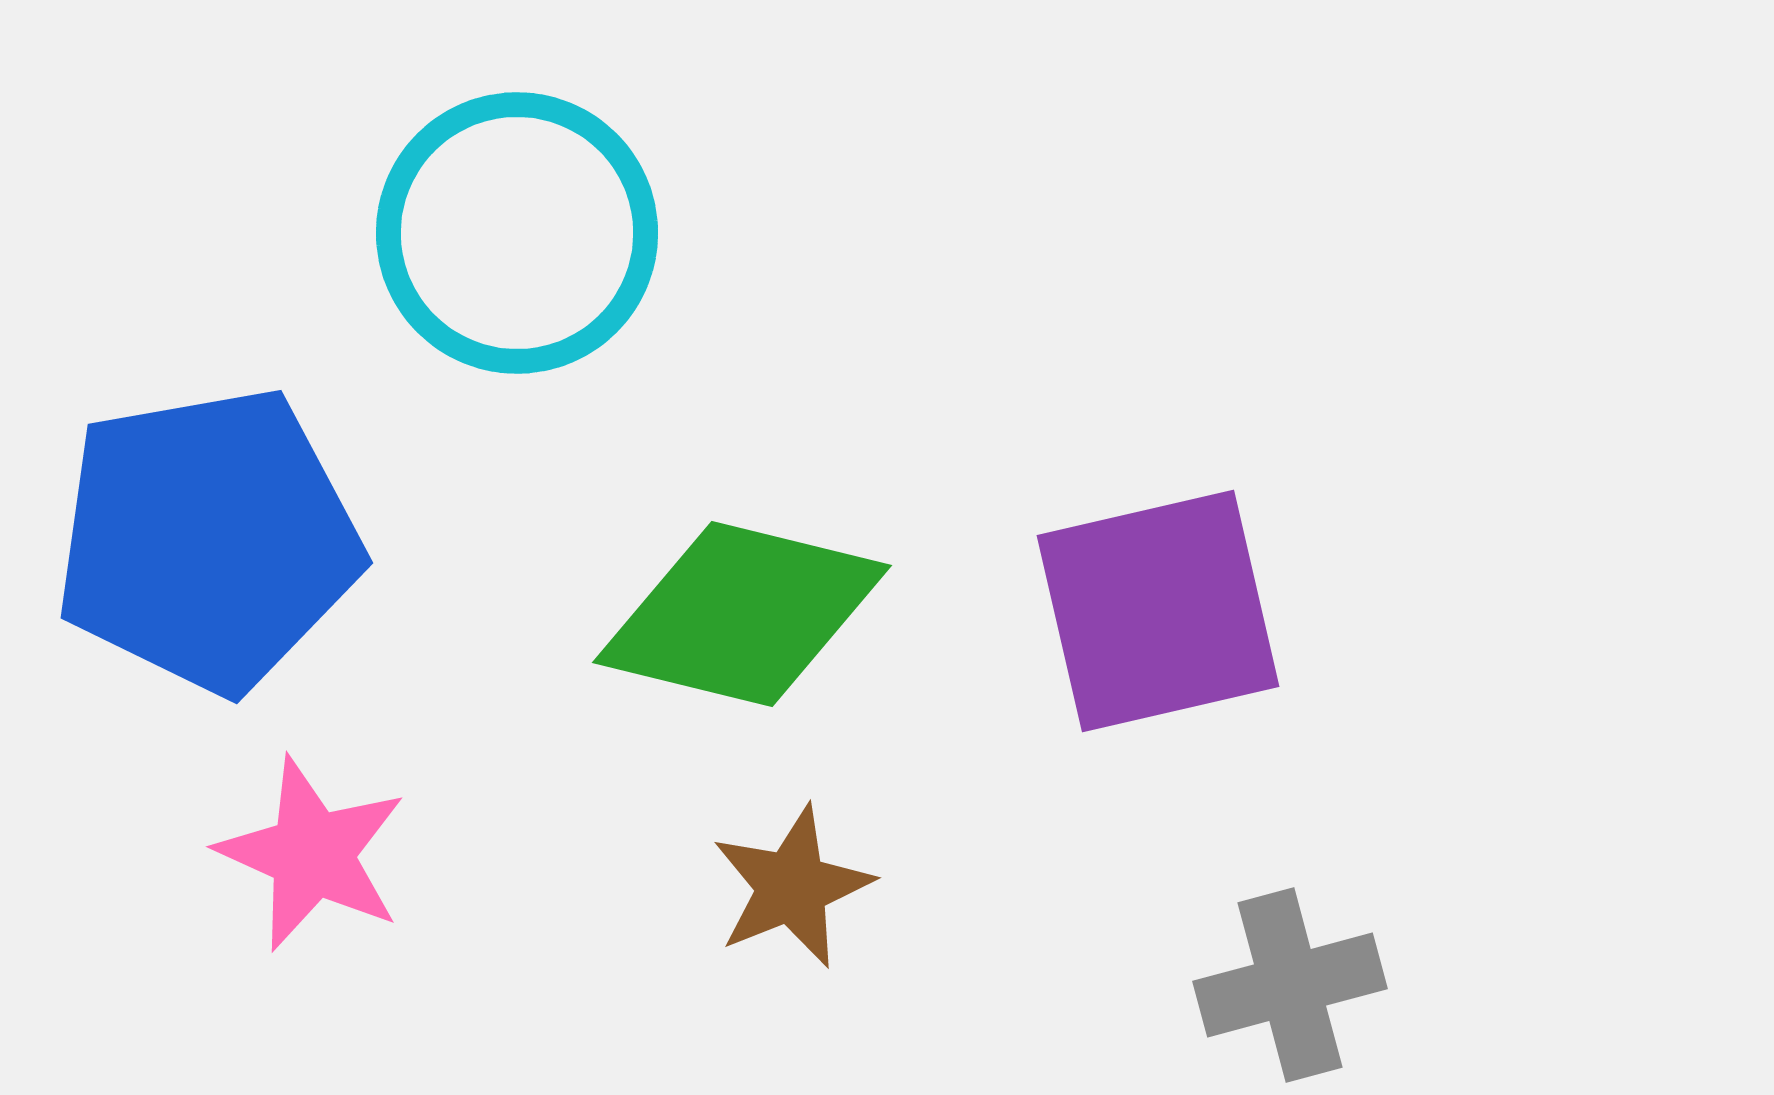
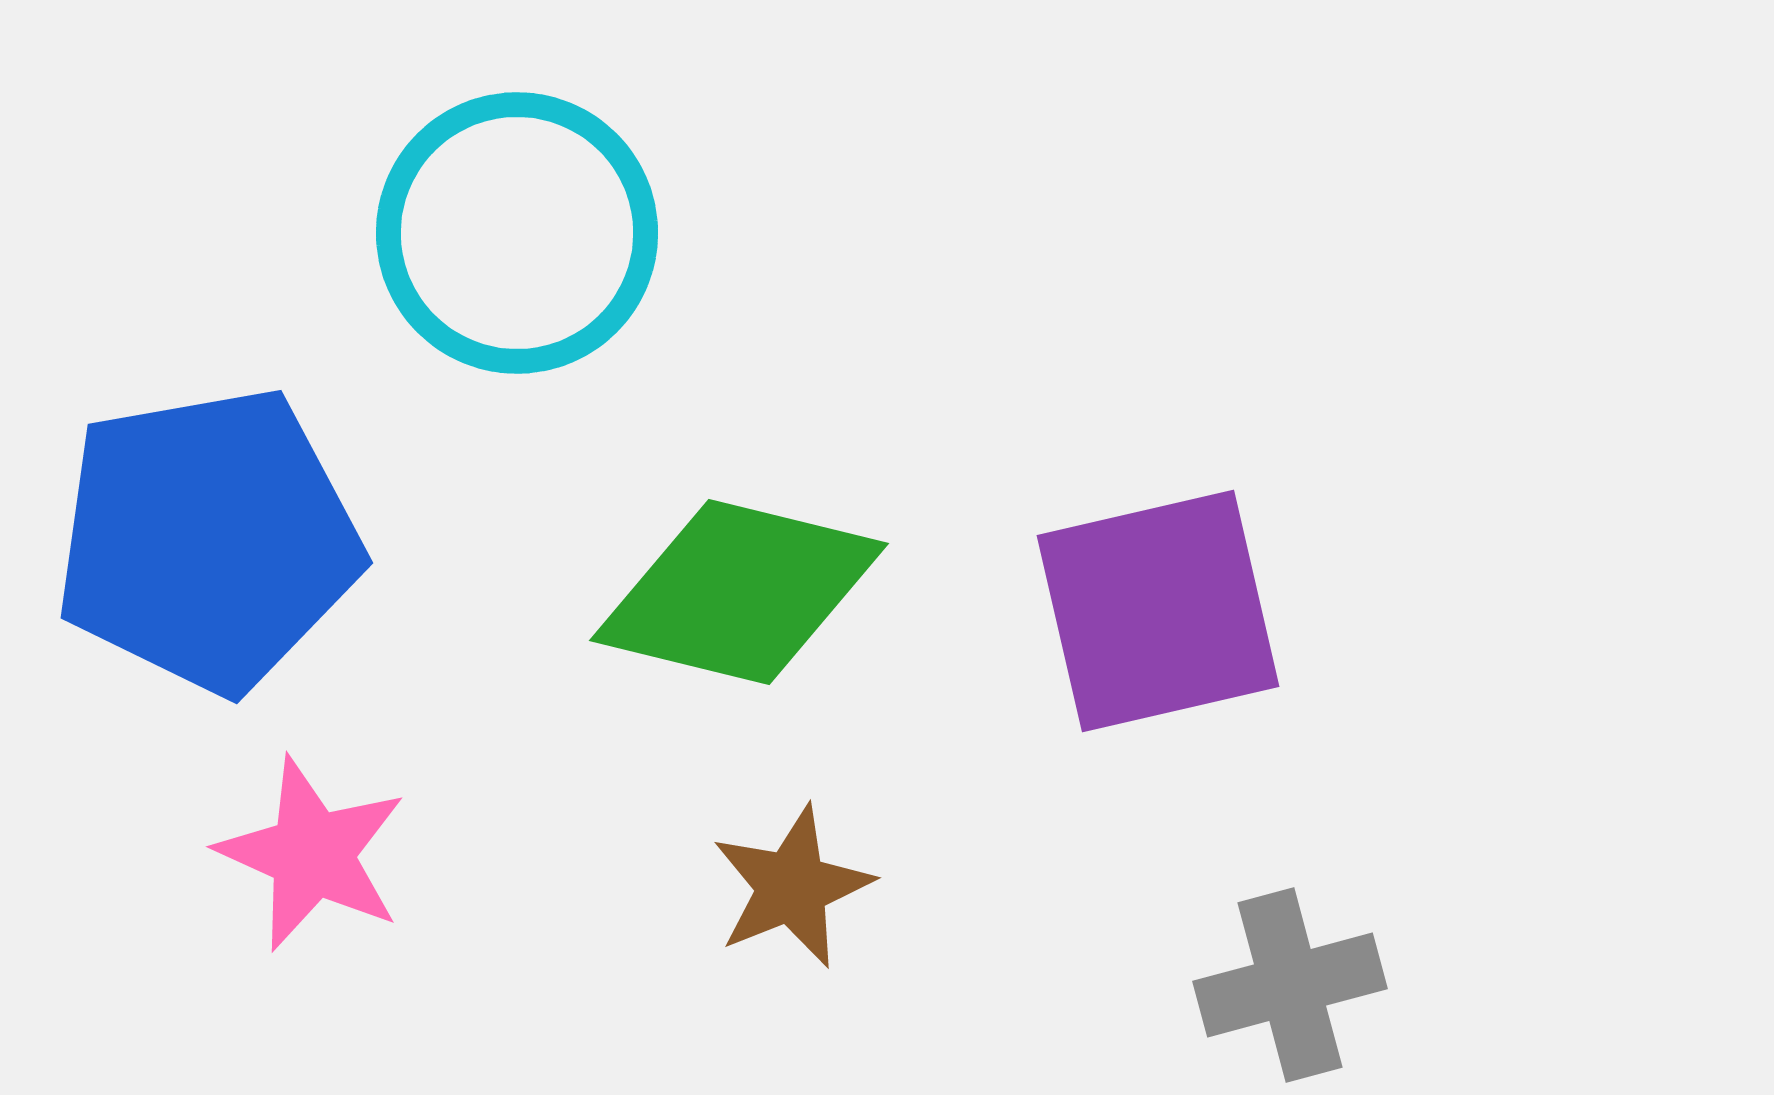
green diamond: moved 3 px left, 22 px up
